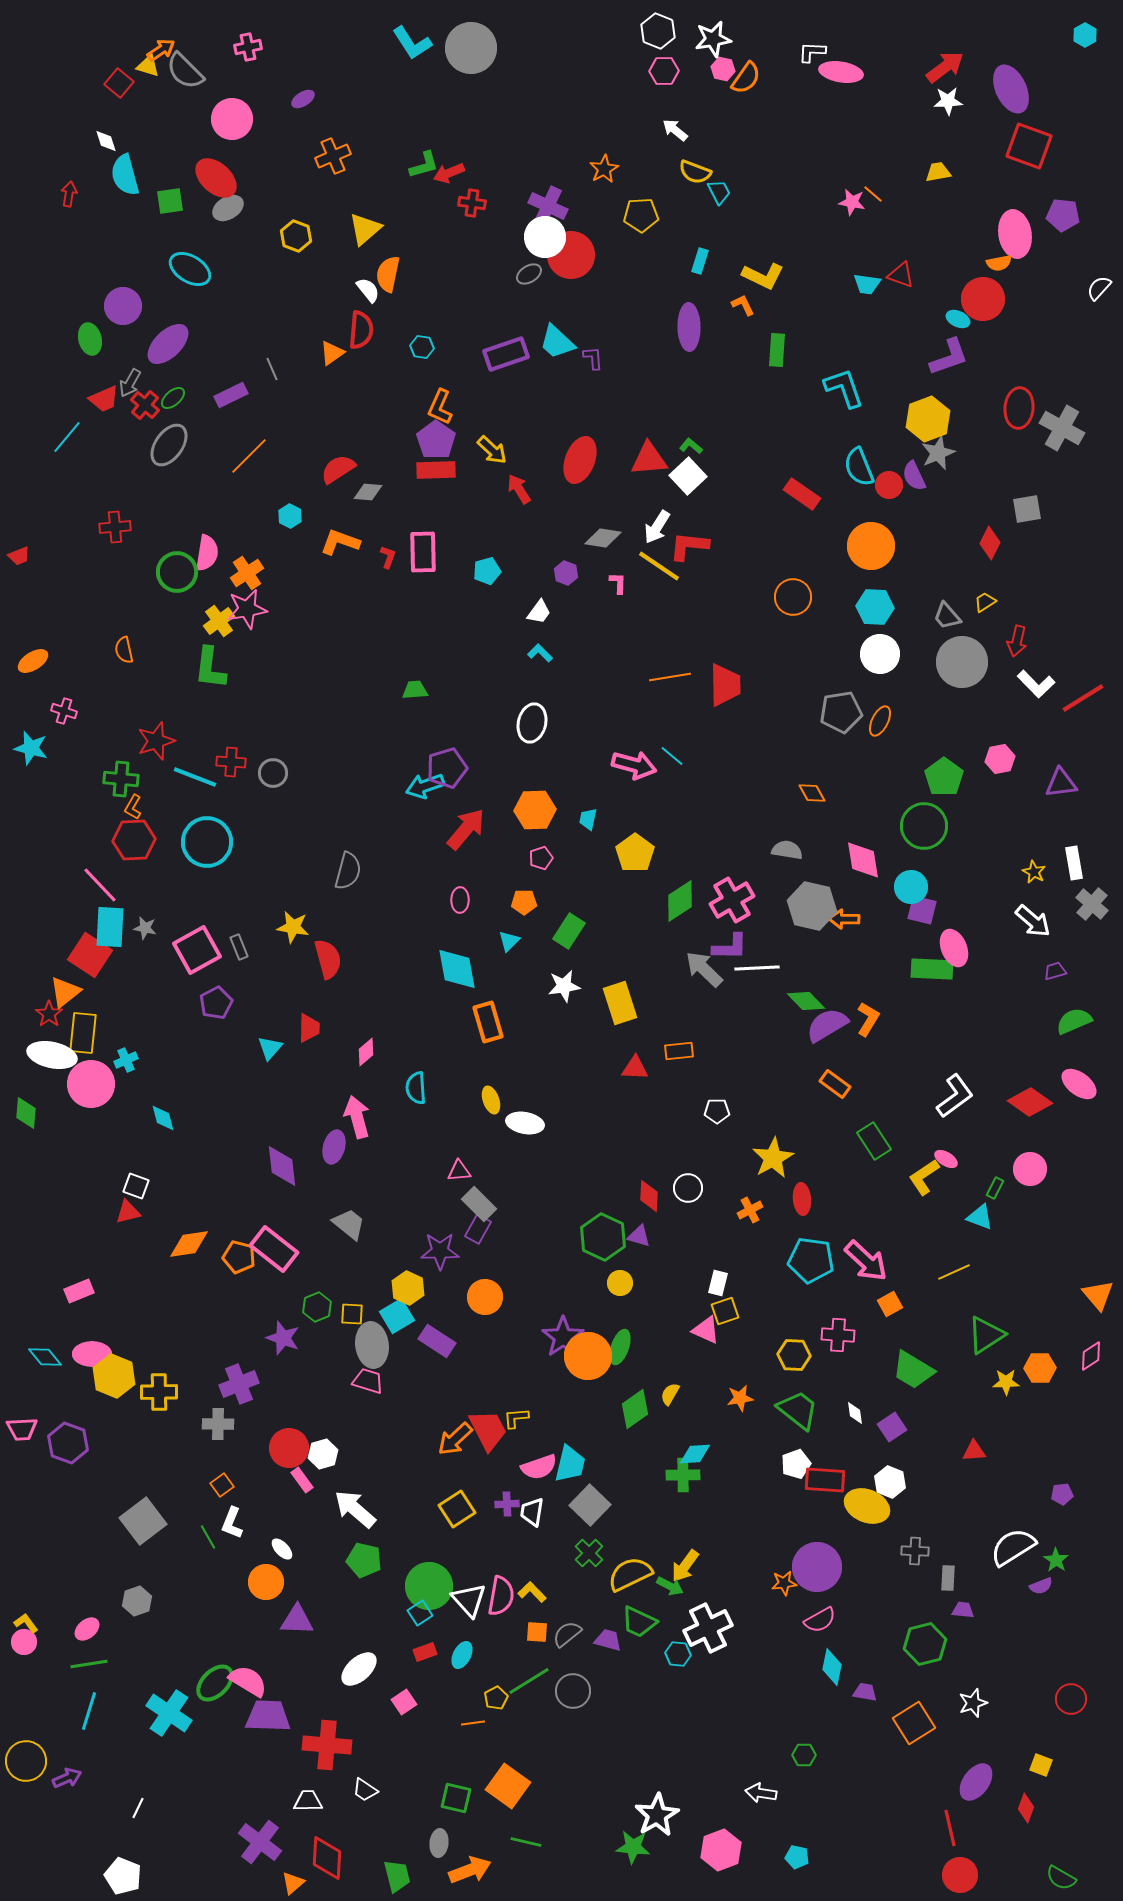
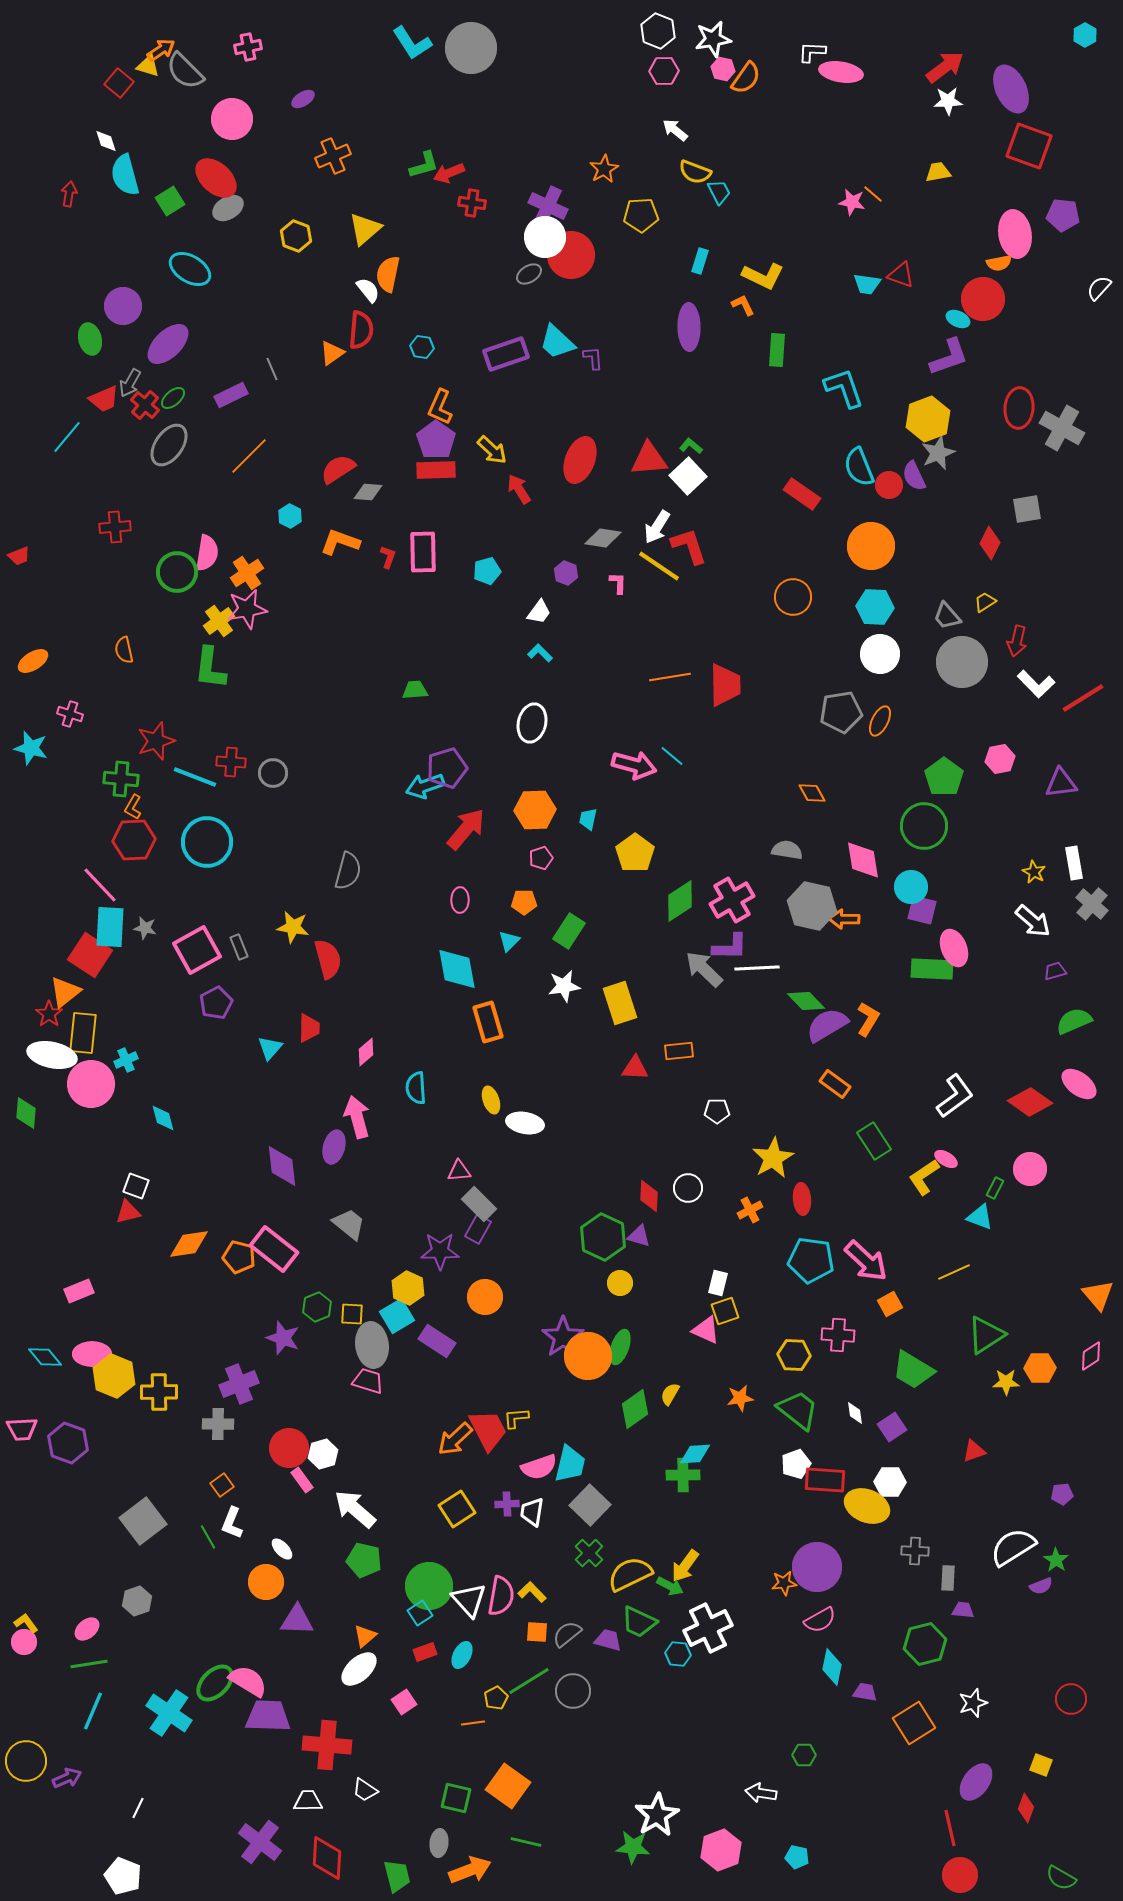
green square at (170, 201): rotated 24 degrees counterclockwise
red L-shape at (689, 546): rotated 66 degrees clockwise
pink cross at (64, 711): moved 6 px right, 3 px down
red triangle at (974, 1451): rotated 15 degrees counterclockwise
white hexagon at (890, 1482): rotated 20 degrees counterclockwise
cyan line at (89, 1711): moved 4 px right; rotated 6 degrees clockwise
orange triangle at (293, 1883): moved 72 px right, 247 px up
